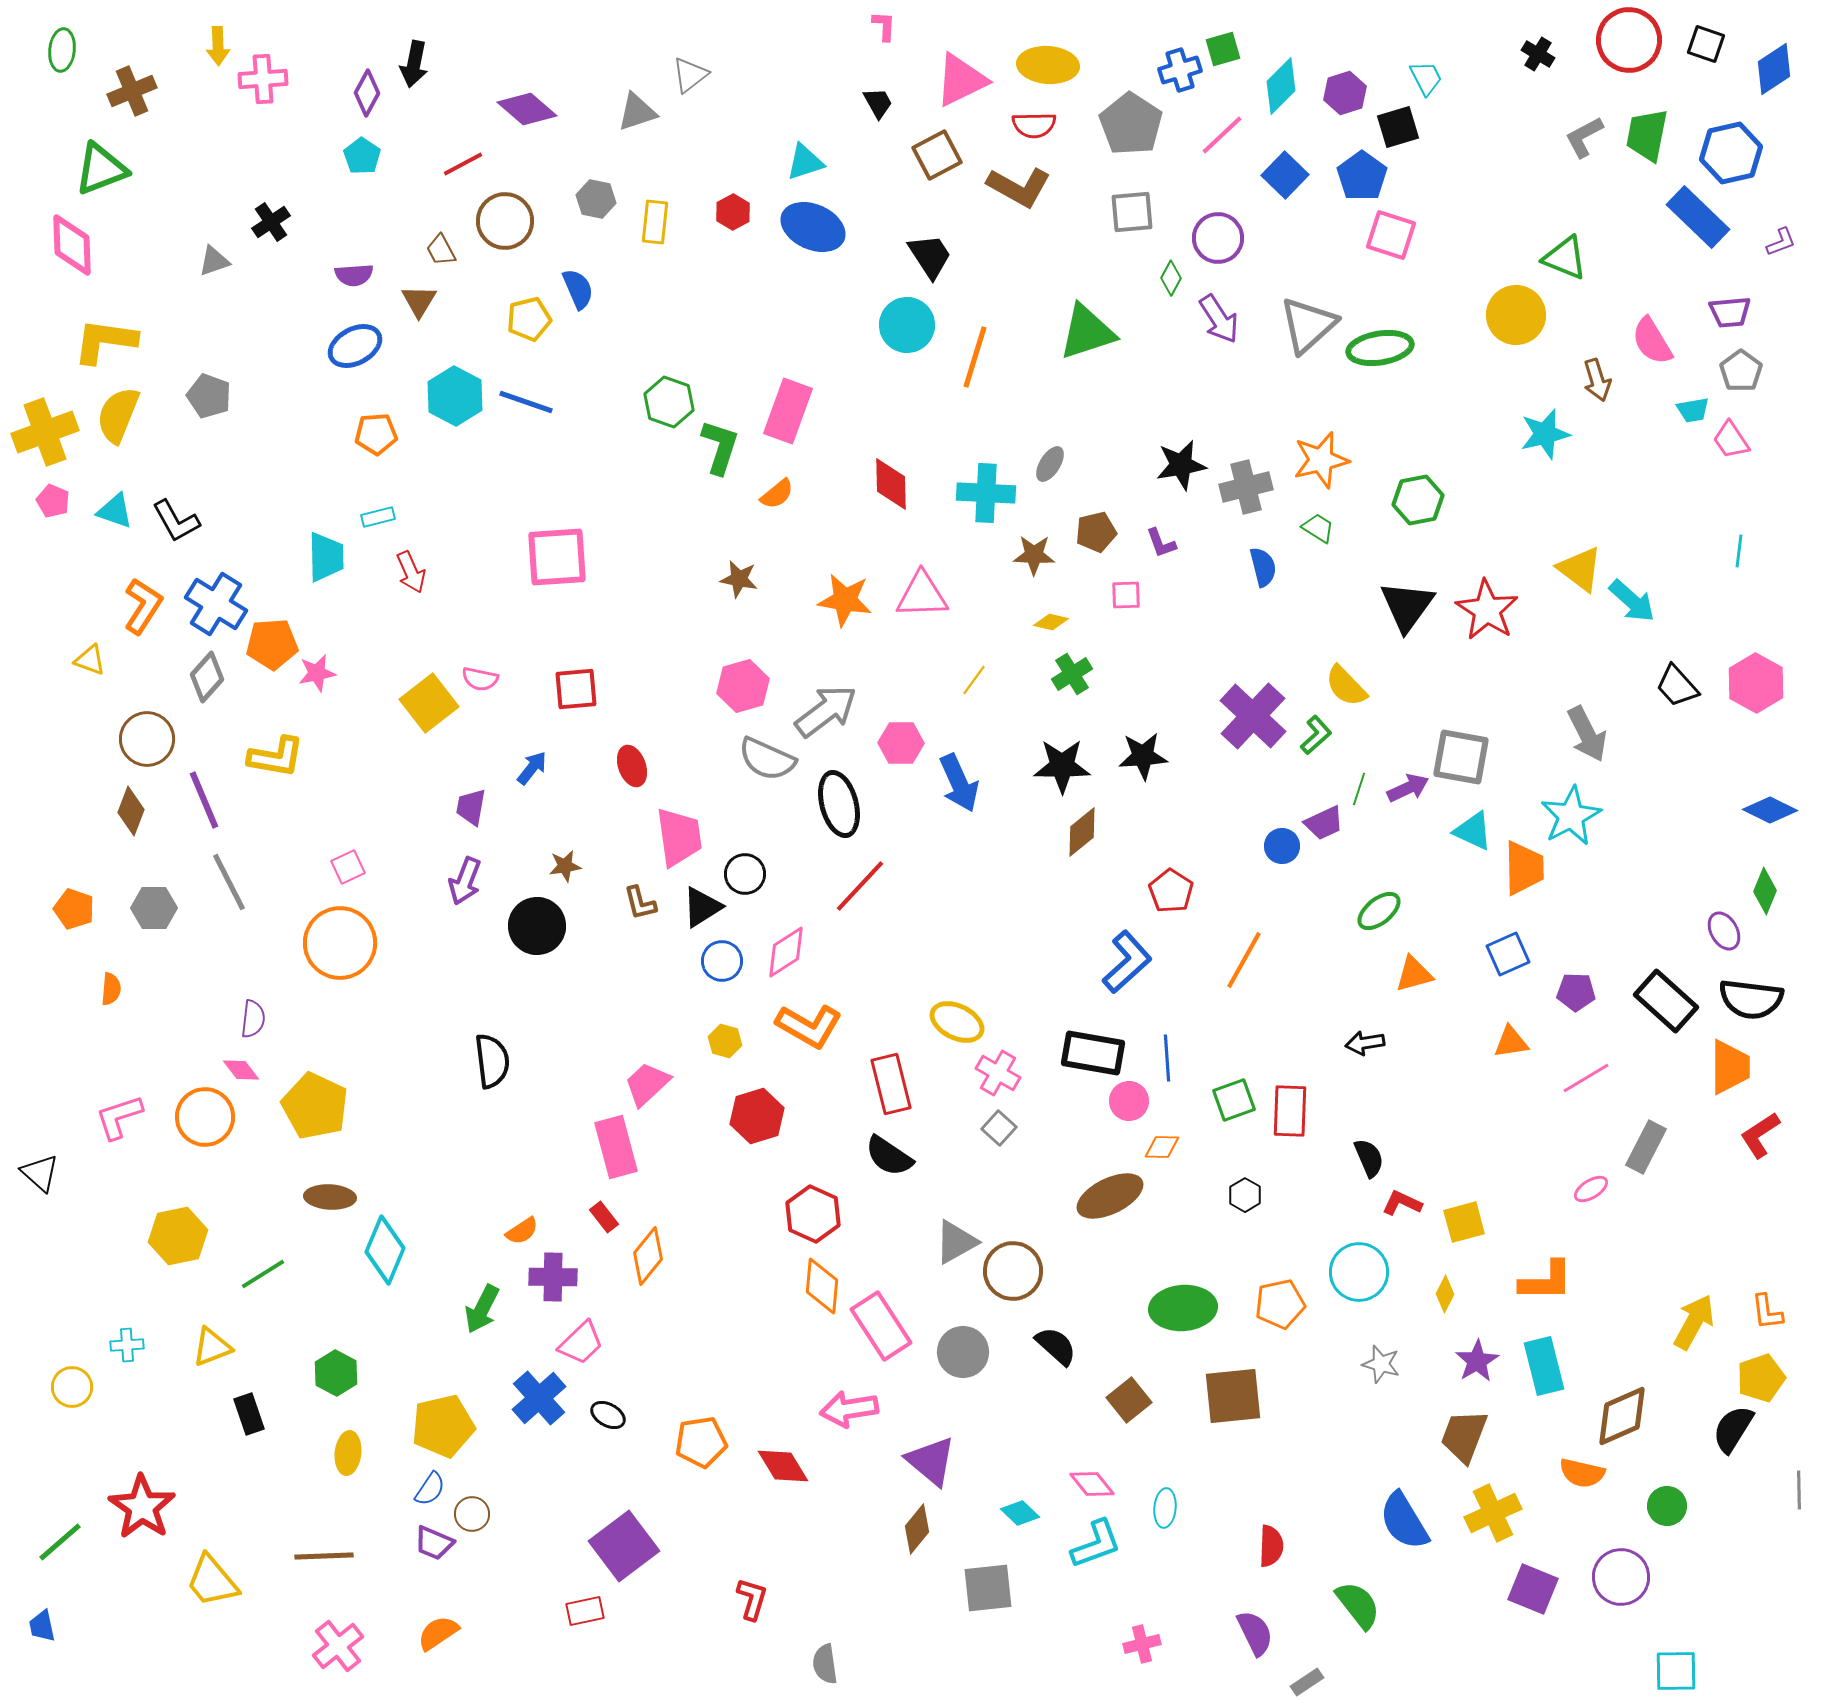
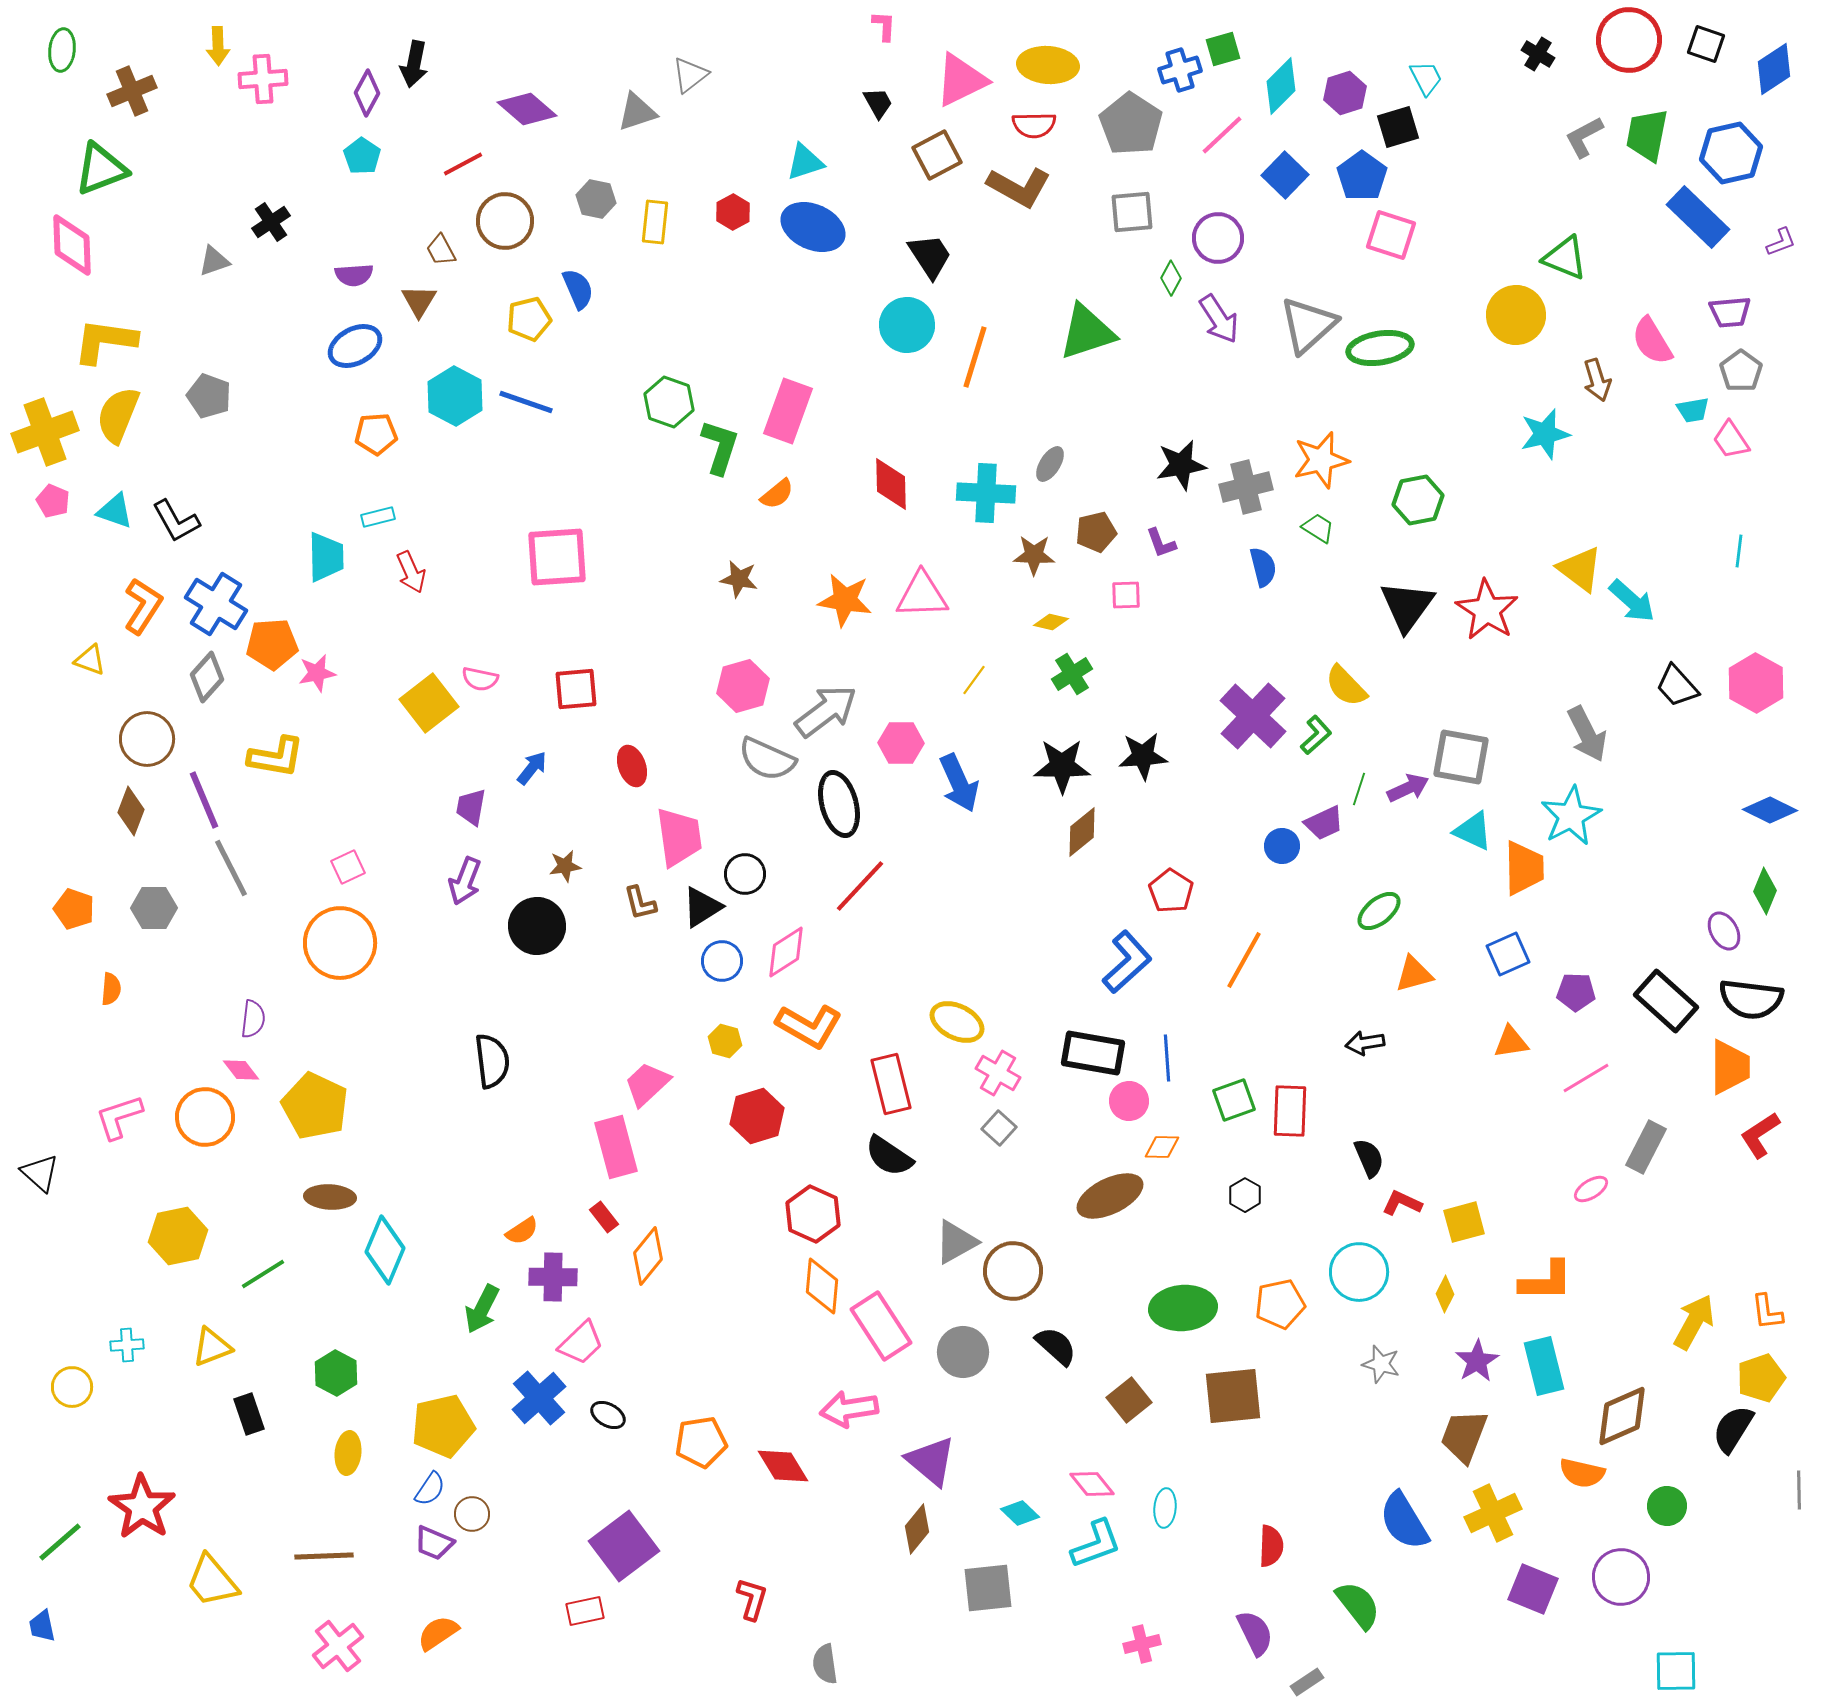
gray line at (229, 882): moved 2 px right, 14 px up
